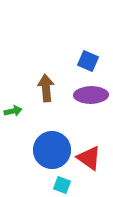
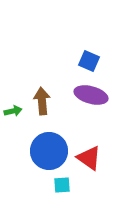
blue square: moved 1 px right
brown arrow: moved 4 px left, 13 px down
purple ellipse: rotated 16 degrees clockwise
blue circle: moved 3 px left, 1 px down
cyan square: rotated 24 degrees counterclockwise
